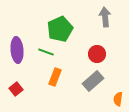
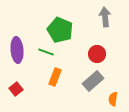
green pentagon: moved 1 px down; rotated 25 degrees counterclockwise
orange semicircle: moved 5 px left
